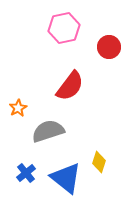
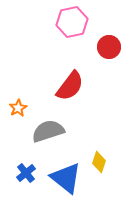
pink hexagon: moved 8 px right, 6 px up
